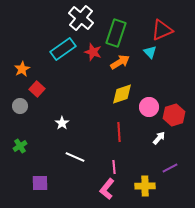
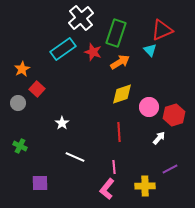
white cross: rotated 10 degrees clockwise
cyan triangle: moved 2 px up
gray circle: moved 2 px left, 3 px up
green cross: rotated 32 degrees counterclockwise
purple line: moved 1 px down
